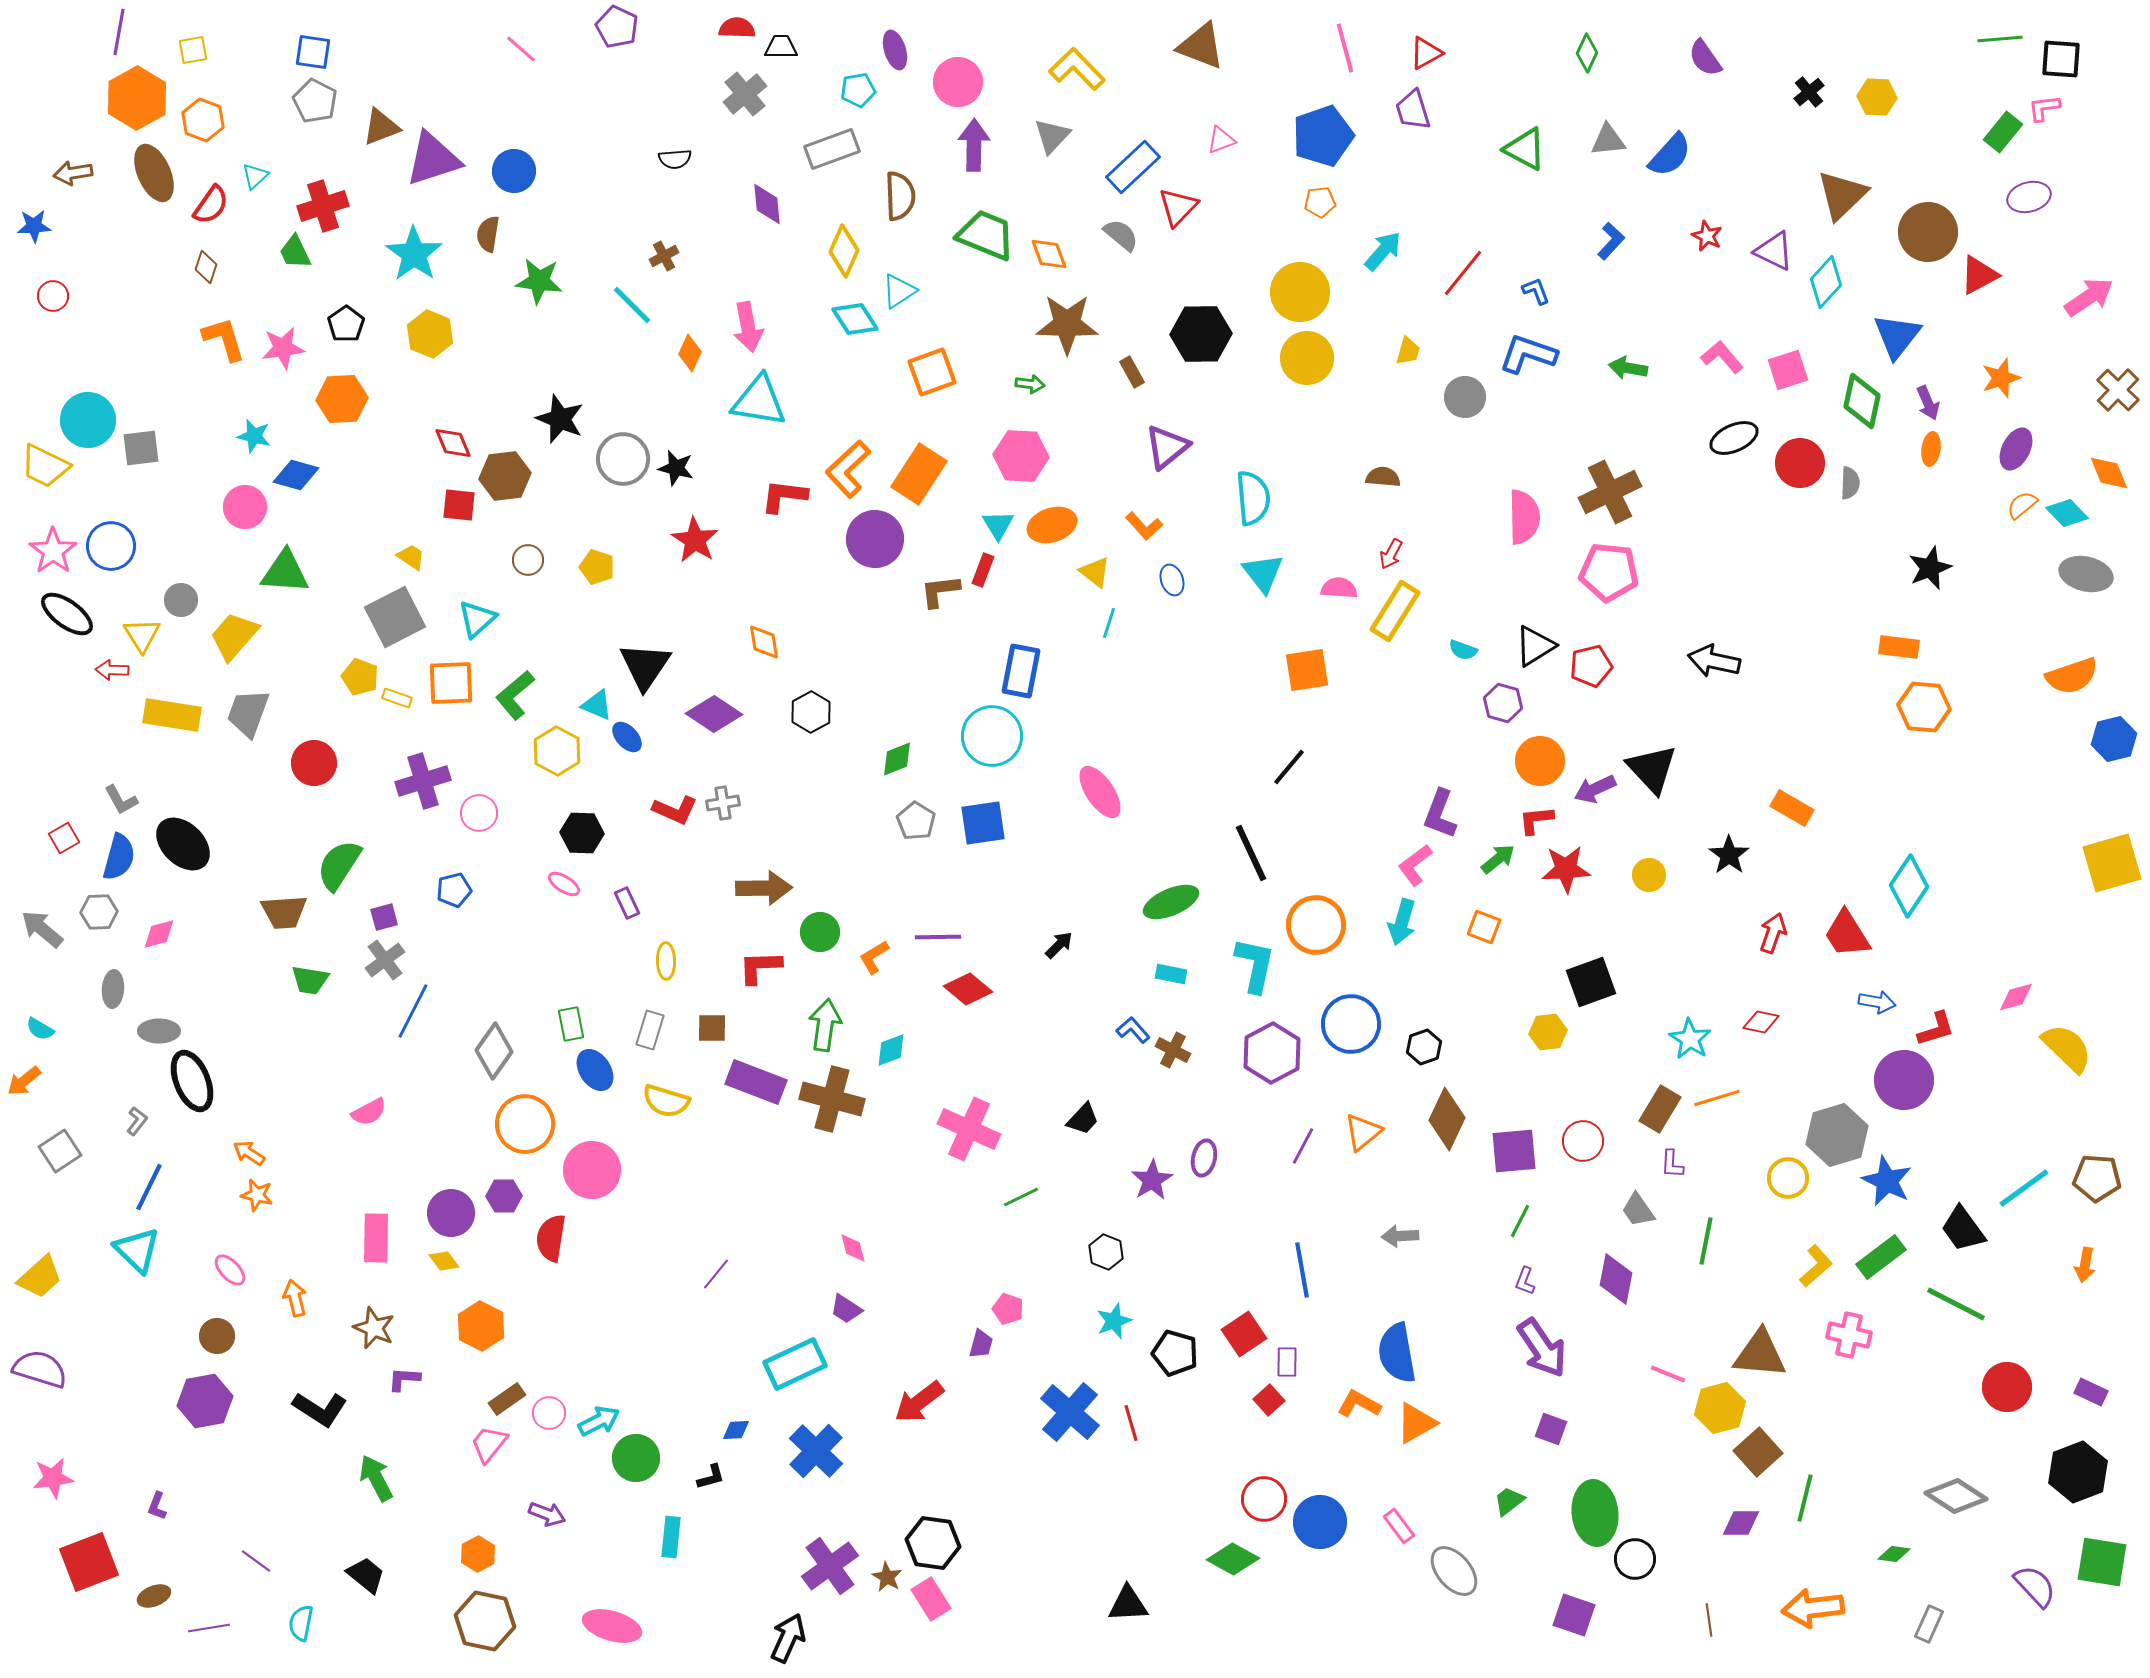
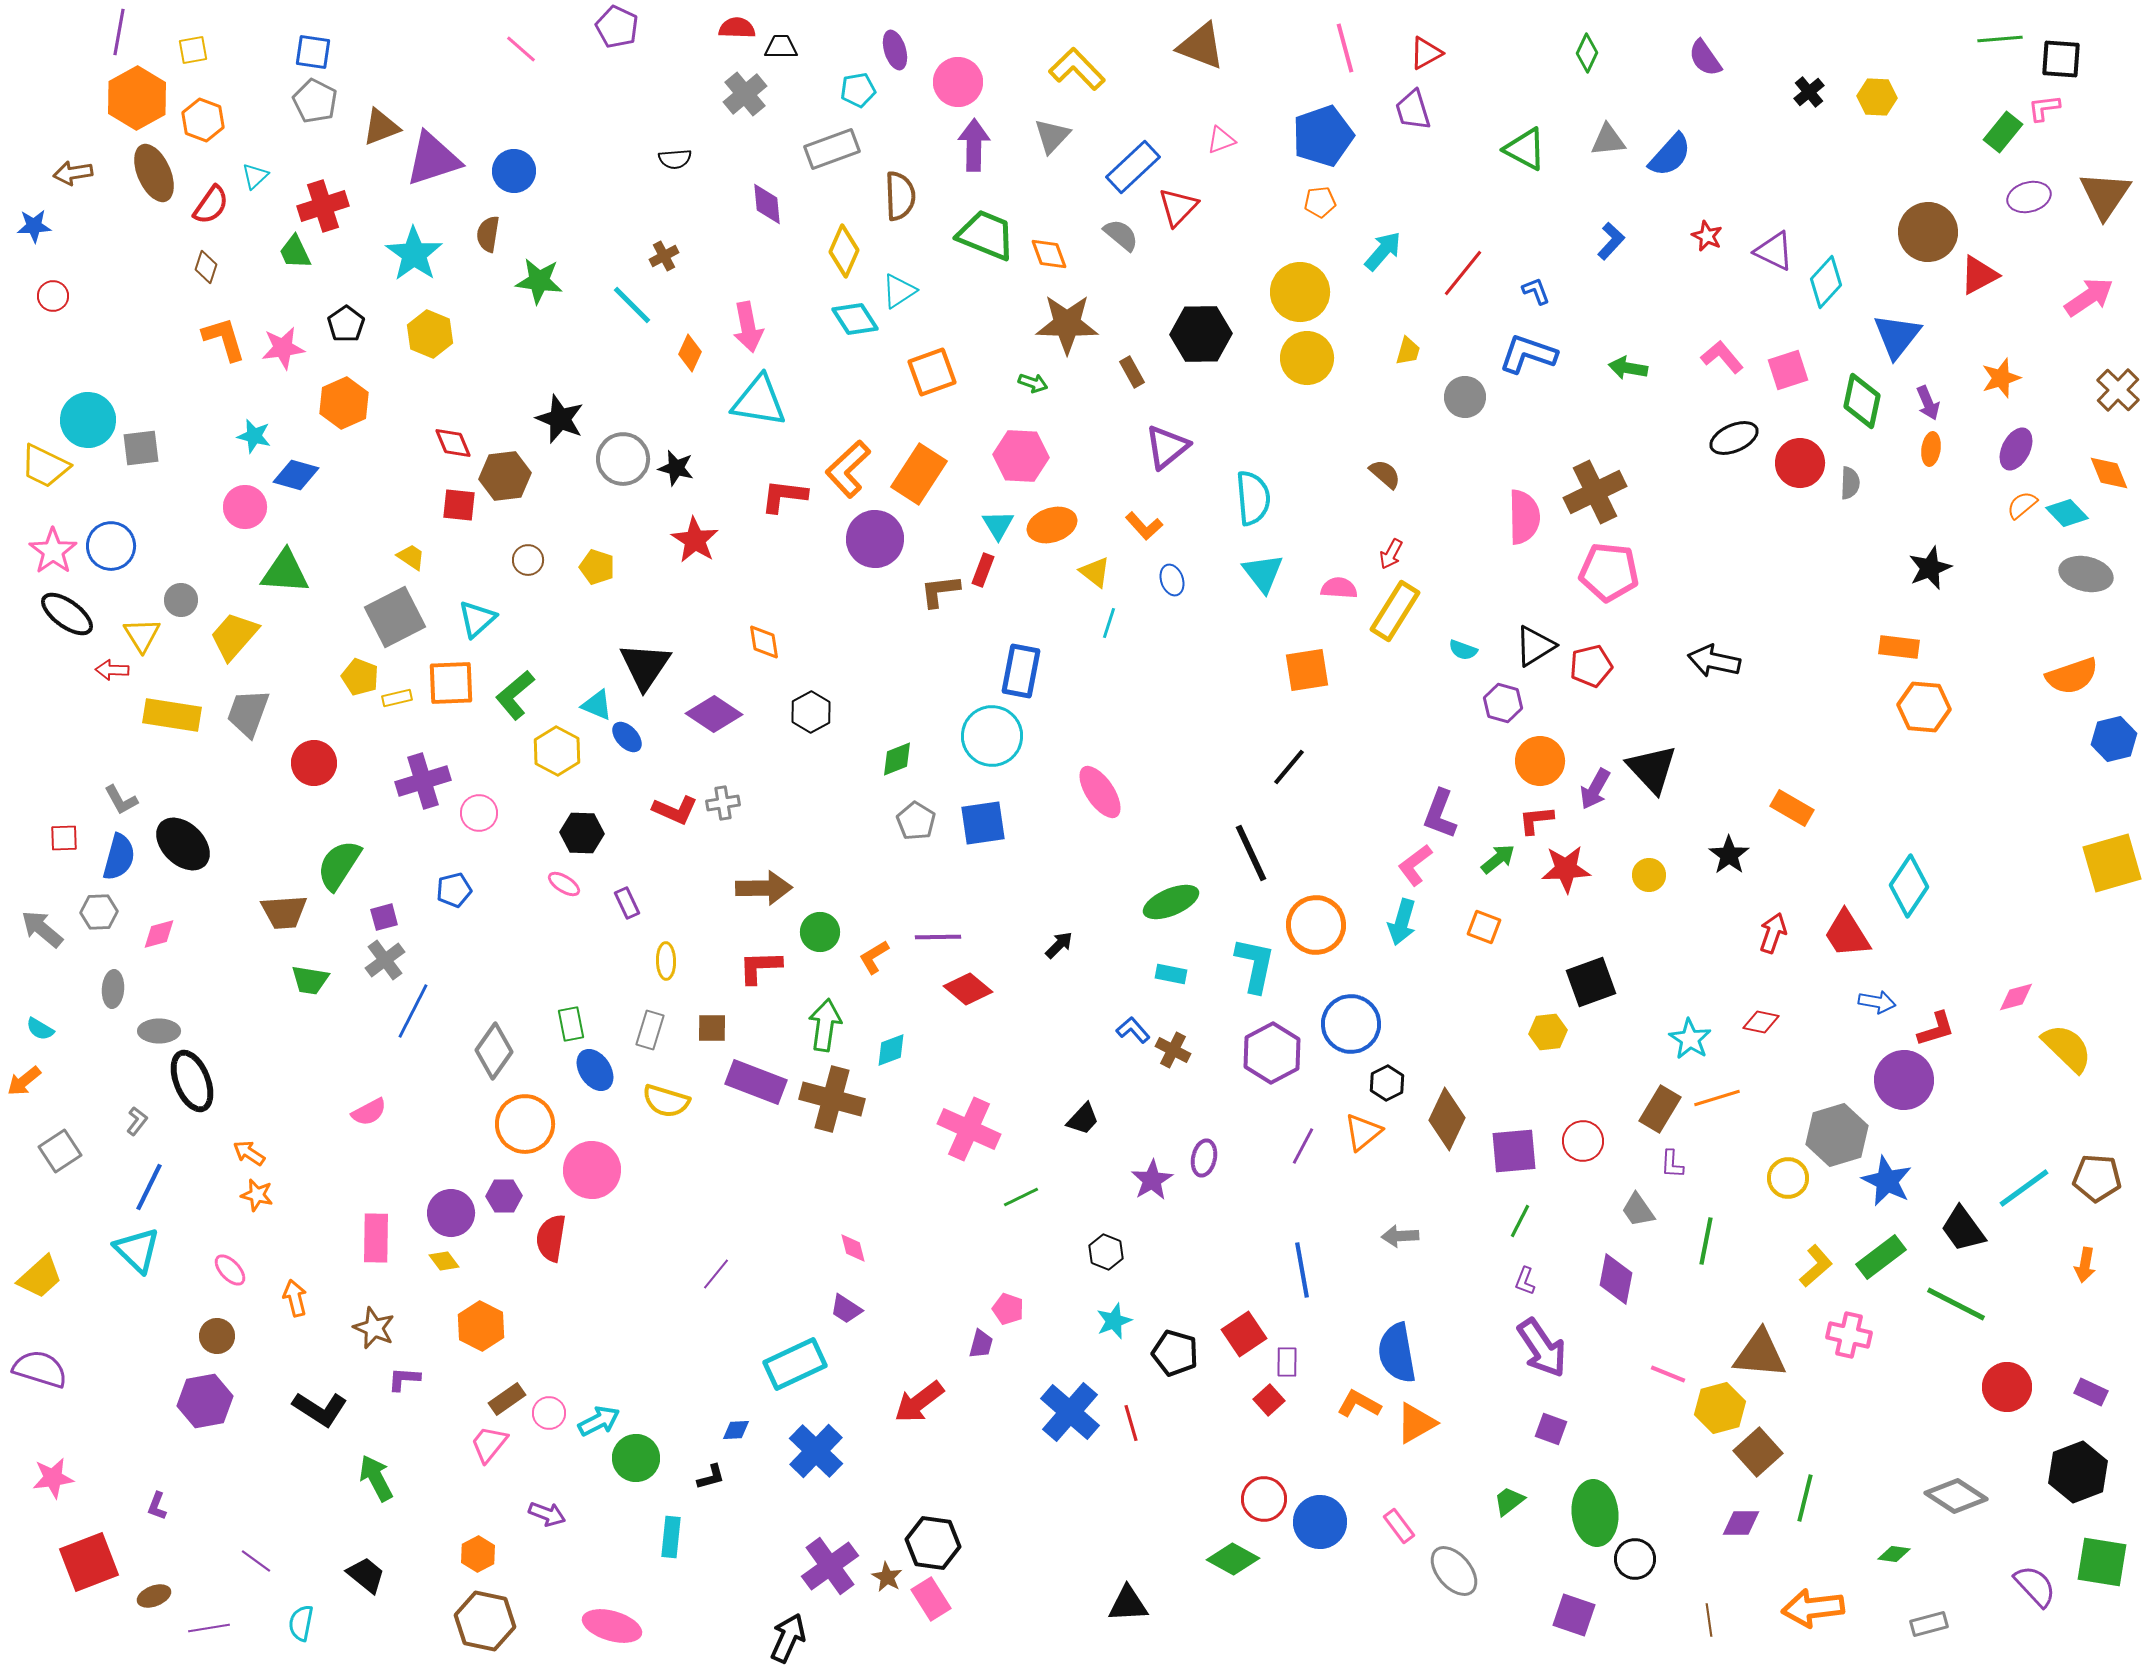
brown triangle at (1842, 195): moved 263 px right; rotated 12 degrees counterclockwise
green arrow at (1030, 384): moved 3 px right, 1 px up; rotated 12 degrees clockwise
orange hexagon at (342, 399): moved 2 px right, 4 px down; rotated 21 degrees counterclockwise
brown semicircle at (1383, 477): moved 2 px right, 3 px up; rotated 36 degrees clockwise
brown cross at (1610, 492): moved 15 px left
yellow rectangle at (397, 698): rotated 32 degrees counterclockwise
purple arrow at (1595, 789): rotated 36 degrees counterclockwise
red square at (64, 838): rotated 28 degrees clockwise
black hexagon at (1424, 1047): moved 37 px left, 36 px down; rotated 8 degrees counterclockwise
gray rectangle at (1929, 1624): rotated 51 degrees clockwise
